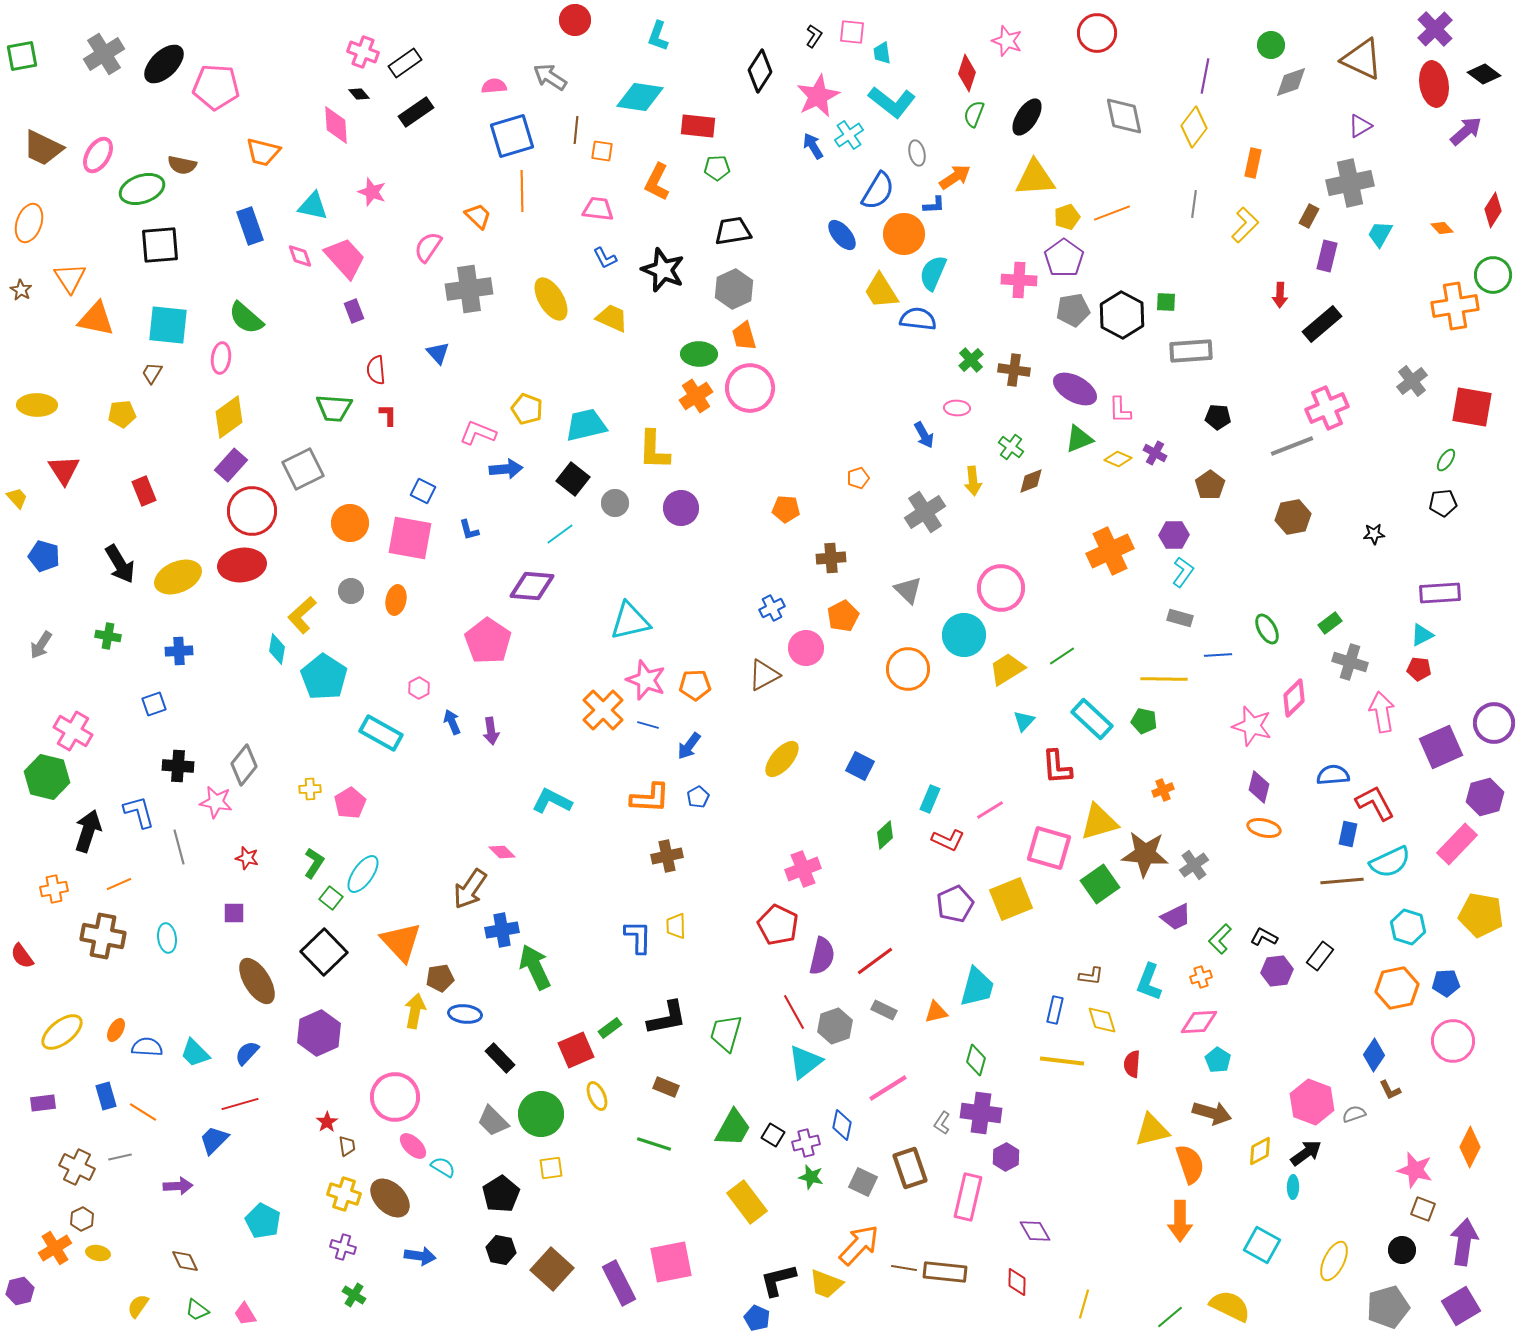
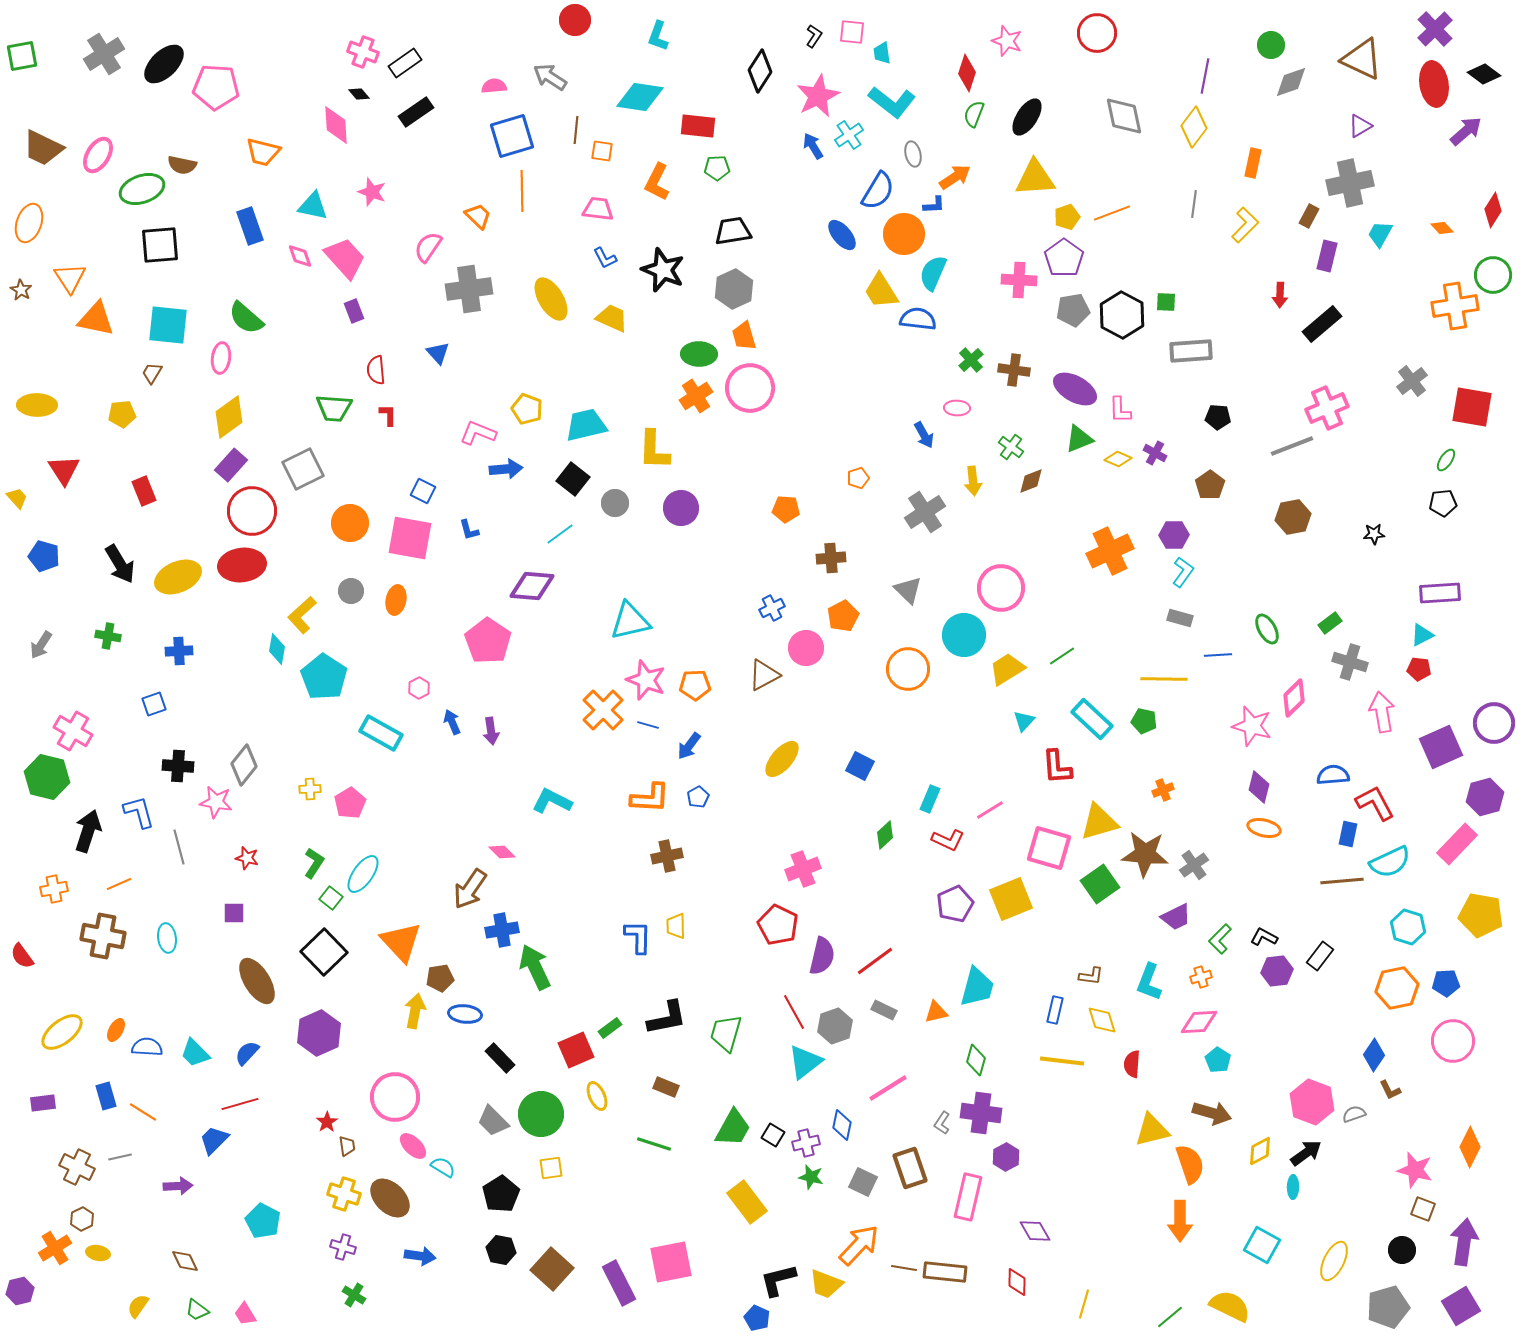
gray ellipse at (917, 153): moved 4 px left, 1 px down
